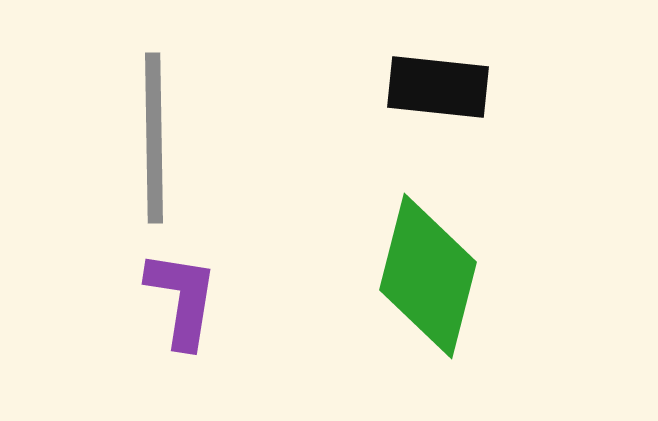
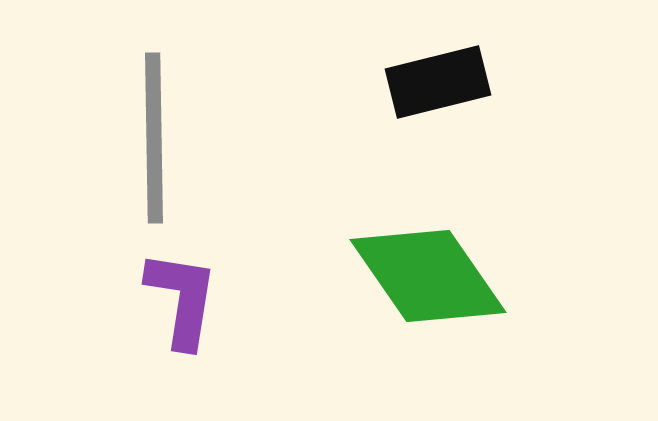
black rectangle: moved 5 px up; rotated 20 degrees counterclockwise
green diamond: rotated 49 degrees counterclockwise
